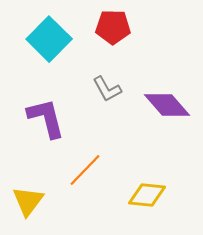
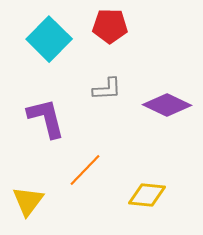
red pentagon: moved 3 px left, 1 px up
gray L-shape: rotated 64 degrees counterclockwise
purple diamond: rotated 24 degrees counterclockwise
